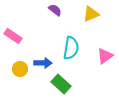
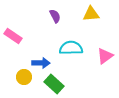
purple semicircle: moved 6 px down; rotated 24 degrees clockwise
yellow triangle: rotated 18 degrees clockwise
cyan semicircle: rotated 100 degrees counterclockwise
blue arrow: moved 2 px left
yellow circle: moved 4 px right, 8 px down
green rectangle: moved 7 px left
